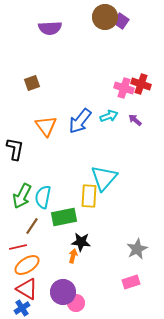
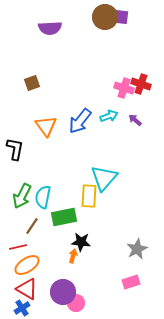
purple square: moved 4 px up; rotated 28 degrees counterclockwise
